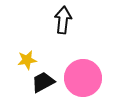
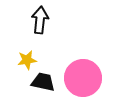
black arrow: moved 23 px left
black trapezoid: rotated 40 degrees clockwise
